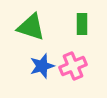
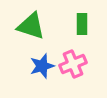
green triangle: moved 1 px up
pink cross: moved 2 px up
